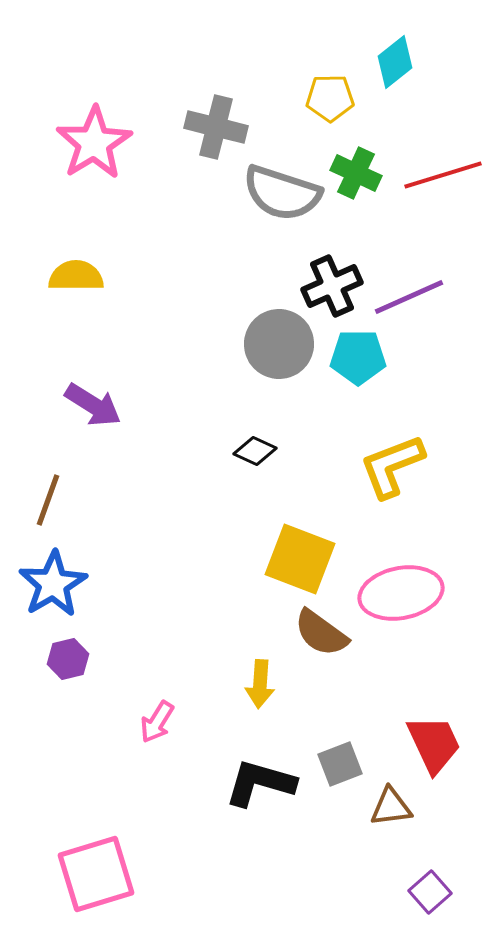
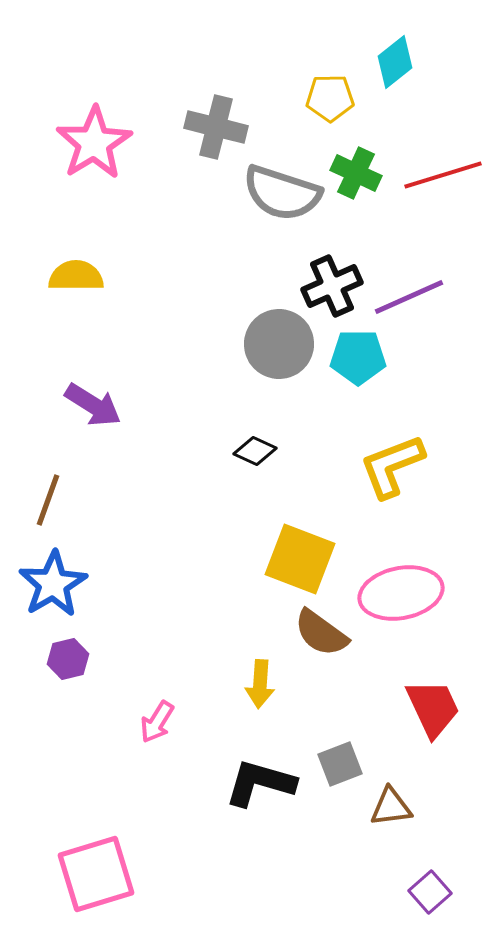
red trapezoid: moved 1 px left, 36 px up
